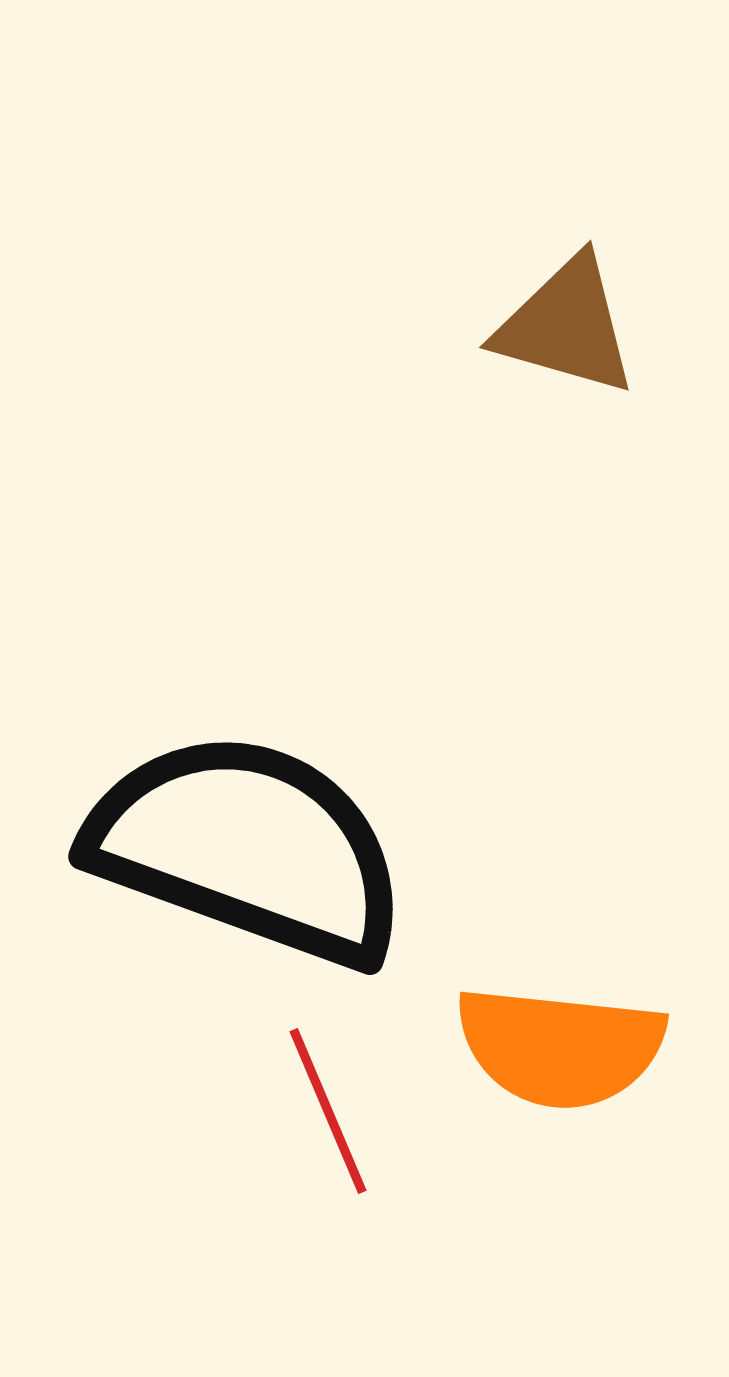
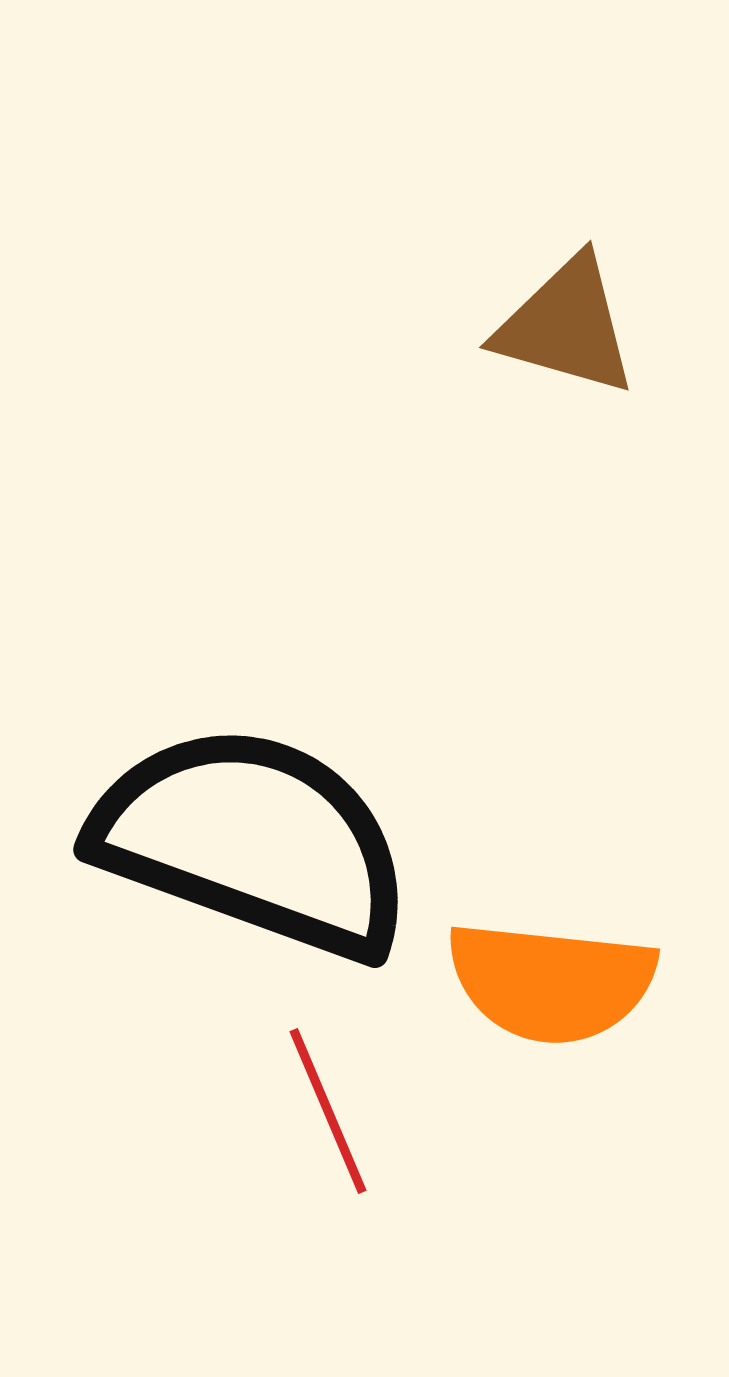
black semicircle: moved 5 px right, 7 px up
orange semicircle: moved 9 px left, 65 px up
